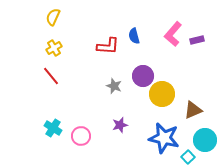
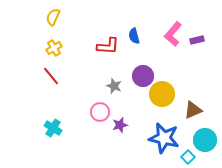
pink circle: moved 19 px right, 24 px up
